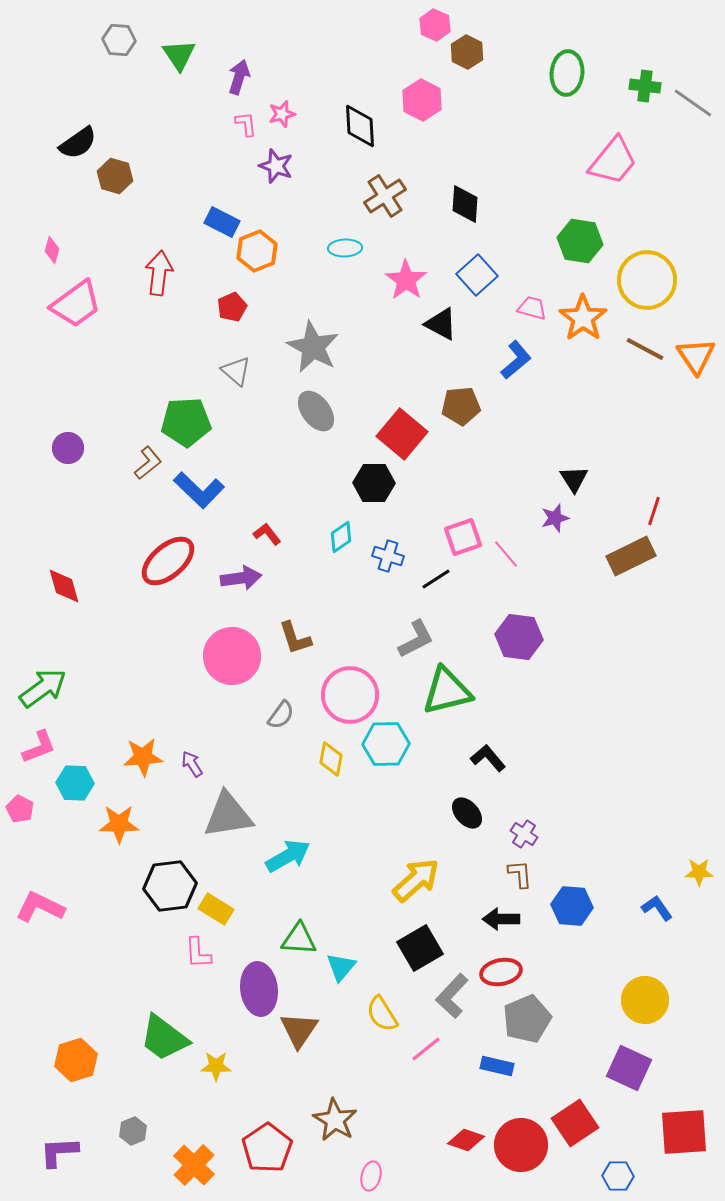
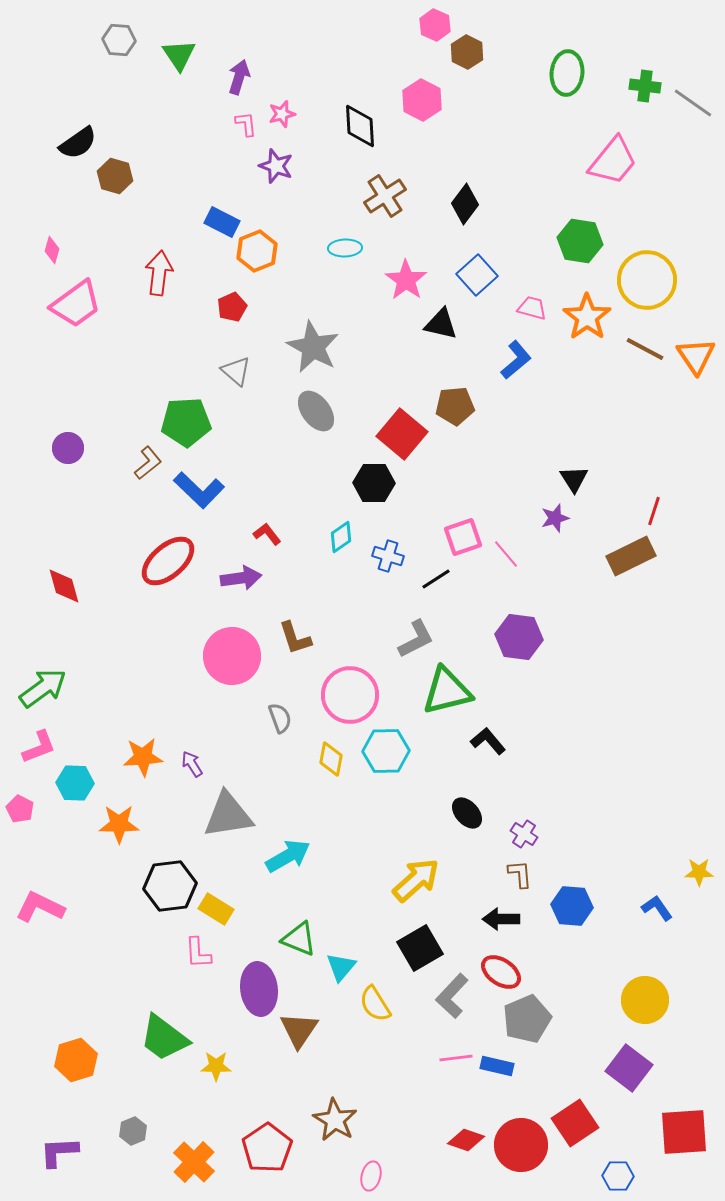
black diamond at (465, 204): rotated 33 degrees clockwise
orange star at (583, 318): moved 4 px right, 1 px up
black triangle at (441, 324): rotated 15 degrees counterclockwise
brown pentagon at (461, 406): moved 6 px left
gray semicircle at (281, 715): moved 1 px left, 3 px down; rotated 56 degrees counterclockwise
cyan hexagon at (386, 744): moved 7 px down
black L-shape at (488, 758): moved 17 px up
green triangle at (299, 939): rotated 18 degrees clockwise
red ellipse at (501, 972): rotated 45 degrees clockwise
yellow semicircle at (382, 1014): moved 7 px left, 10 px up
pink line at (426, 1049): moved 30 px right, 9 px down; rotated 32 degrees clockwise
purple square at (629, 1068): rotated 12 degrees clockwise
orange cross at (194, 1165): moved 3 px up
